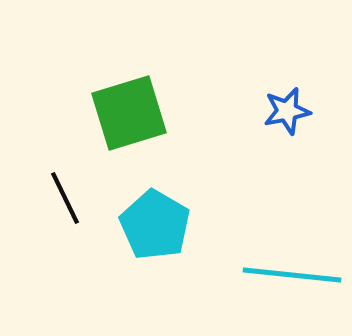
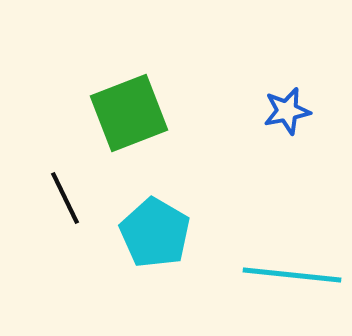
green square: rotated 4 degrees counterclockwise
cyan pentagon: moved 8 px down
